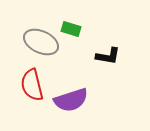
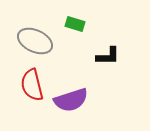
green rectangle: moved 4 px right, 5 px up
gray ellipse: moved 6 px left, 1 px up
black L-shape: rotated 10 degrees counterclockwise
